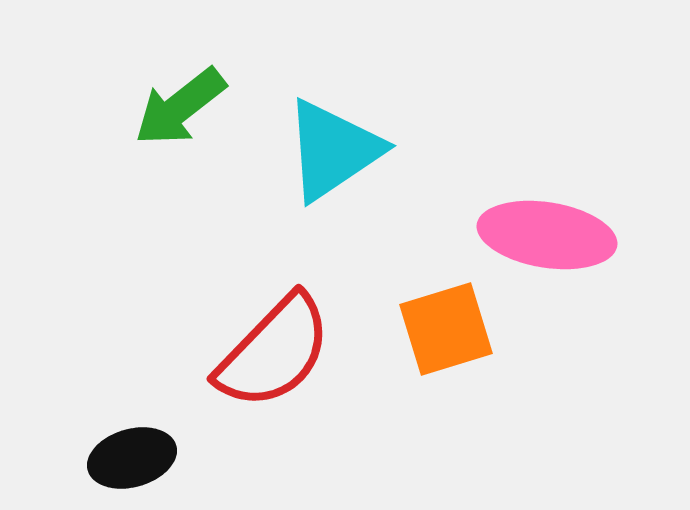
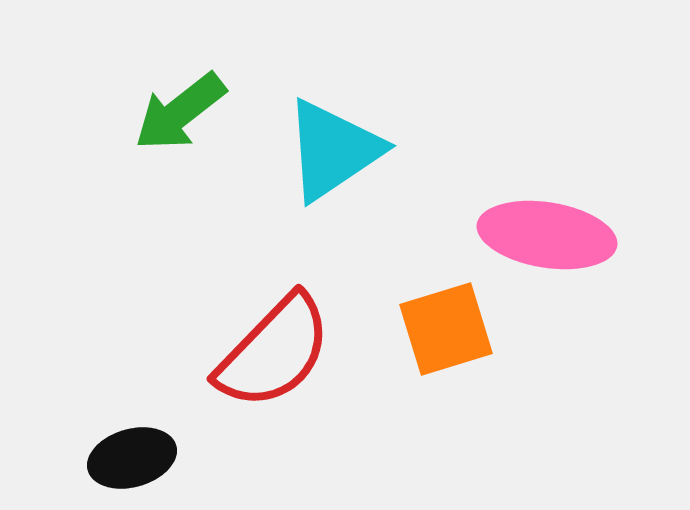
green arrow: moved 5 px down
